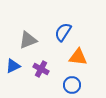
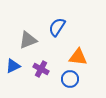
blue semicircle: moved 6 px left, 5 px up
blue circle: moved 2 px left, 6 px up
